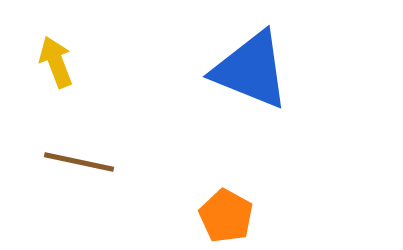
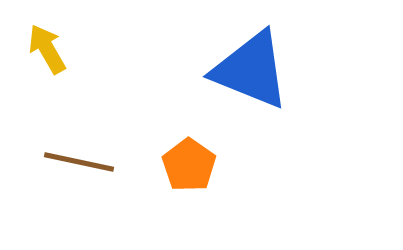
yellow arrow: moved 9 px left, 13 px up; rotated 9 degrees counterclockwise
orange pentagon: moved 37 px left, 51 px up; rotated 6 degrees clockwise
